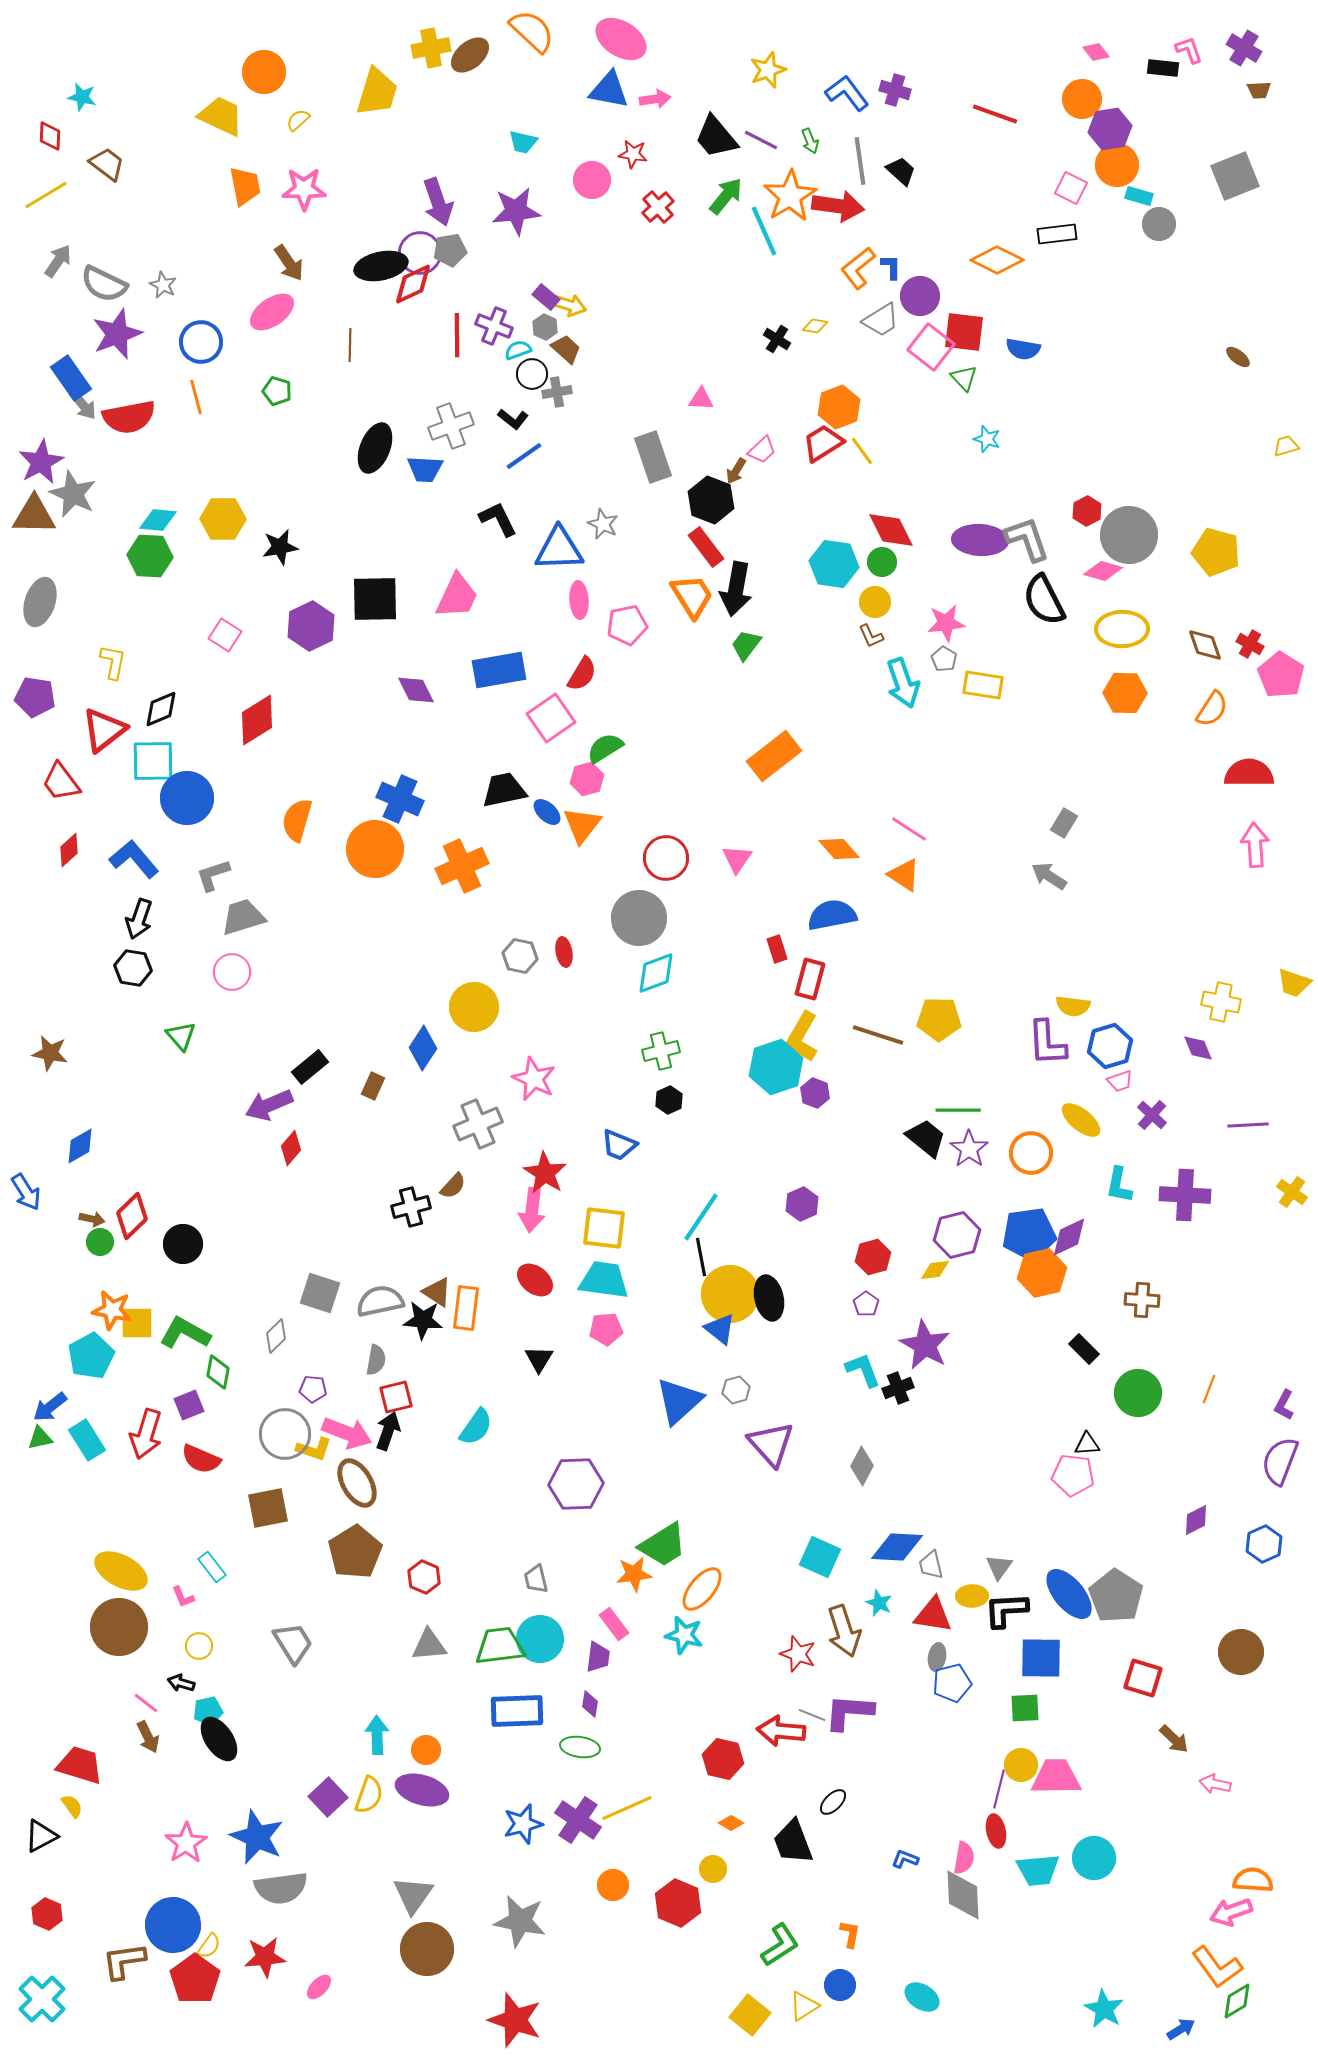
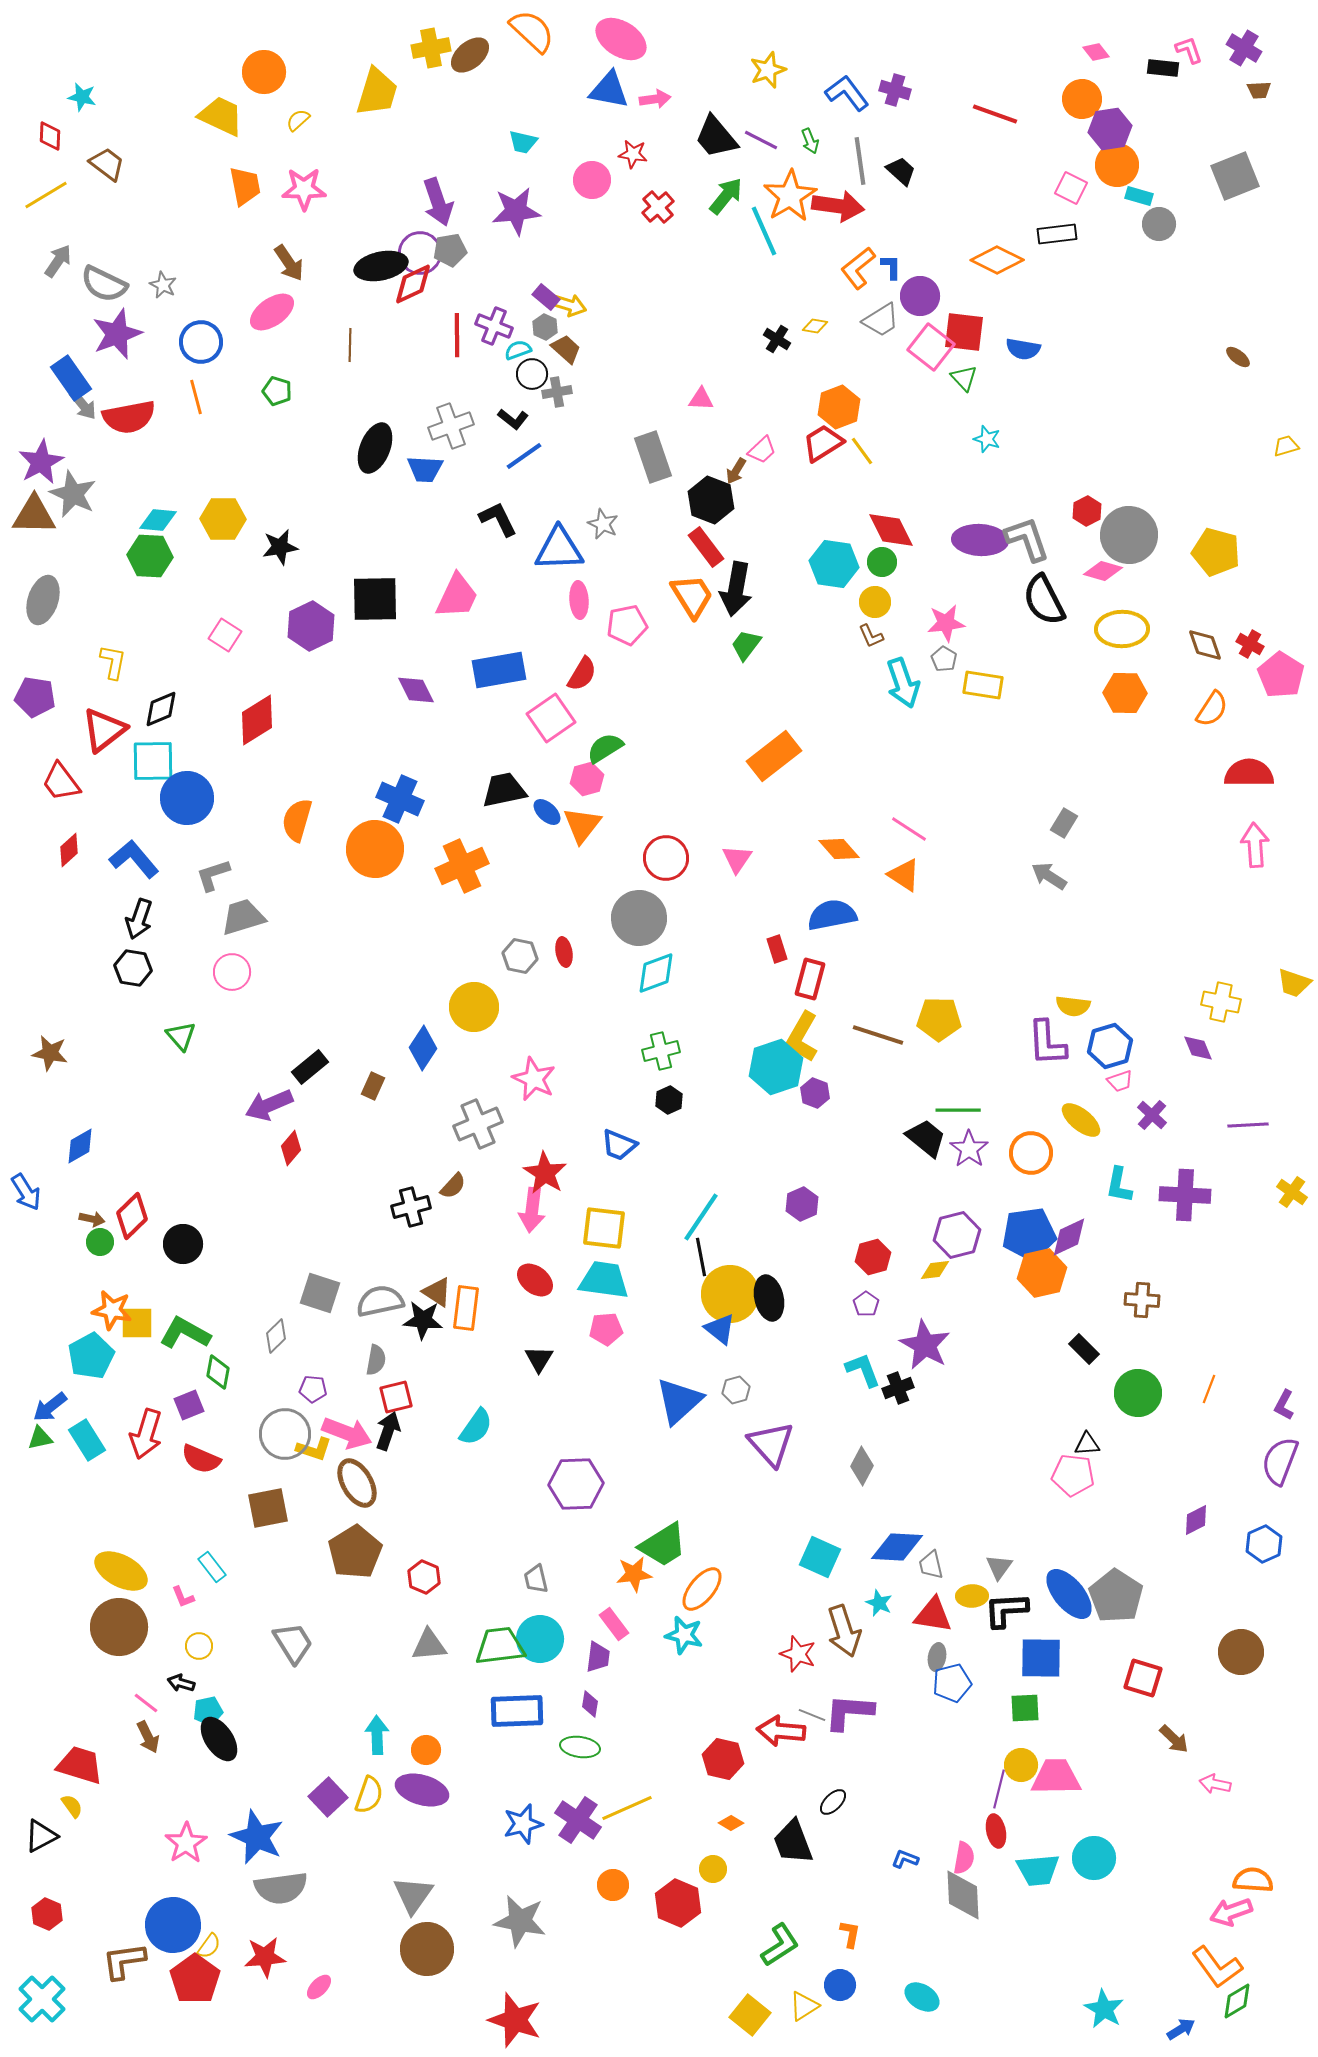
gray ellipse at (40, 602): moved 3 px right, 2 px up
